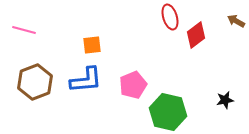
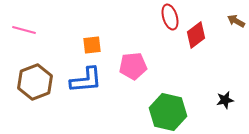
pink pentagon: moved 19 px up; rotated 16 degrees clockwise
